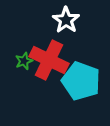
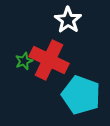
white star: moved 2 px right
cyan pentagon: moved 14 px down
